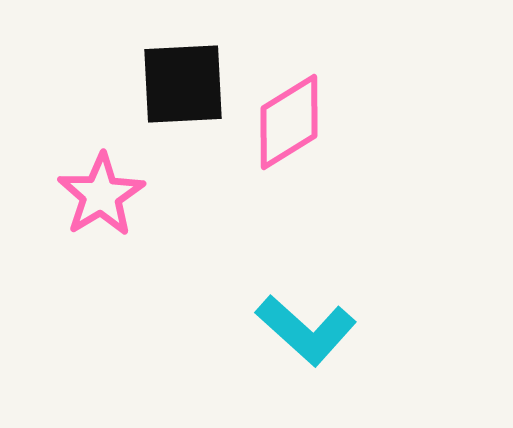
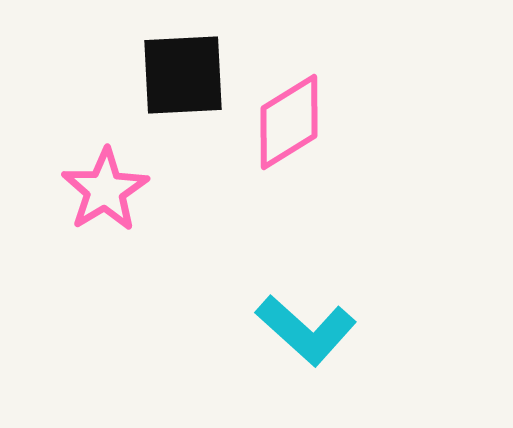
black square: moved 9 px up
pink star: moved 4 px right, 5 px up
